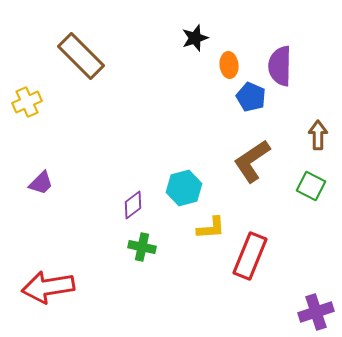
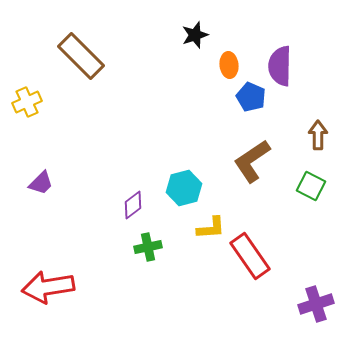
black star: moved 3 px up
green cross: moved 6 px right; rotated 24 degrees counterclockwise
red rectangle: rotated 57 degrees counterclockwise
purple cross: moved 8 px up
